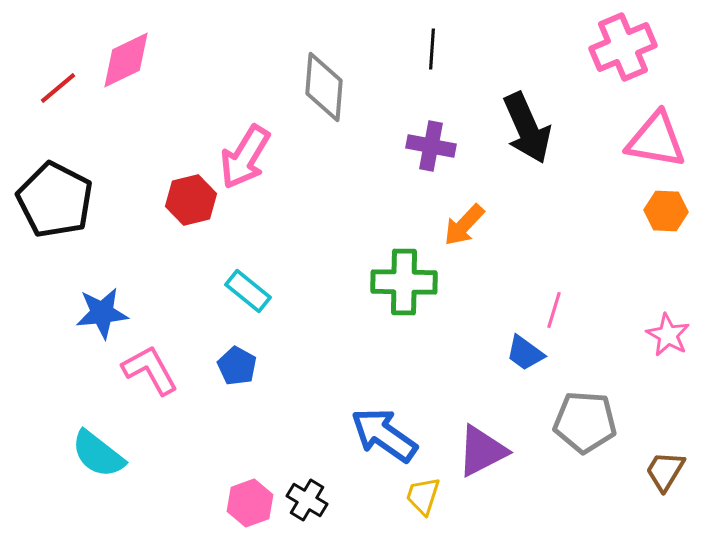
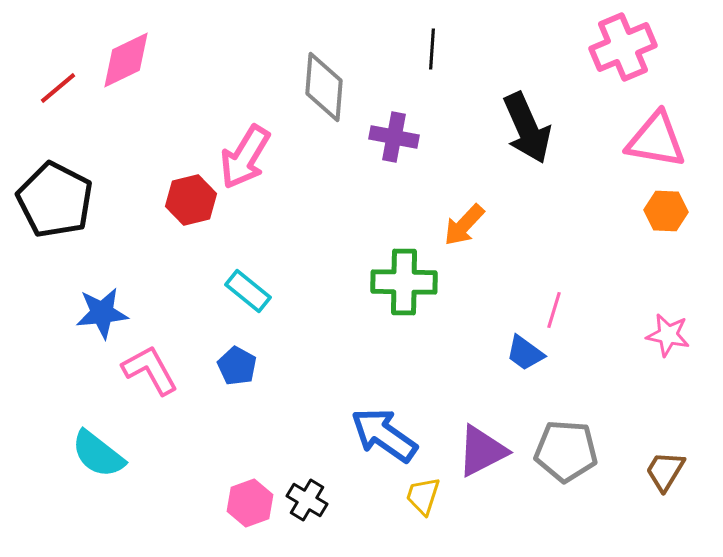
purple cross: moved 37 px left, 9 px up
pink star: rotated 18 degrees counterclockwise
gray pentagon: moved 19 px left, 29 px down
